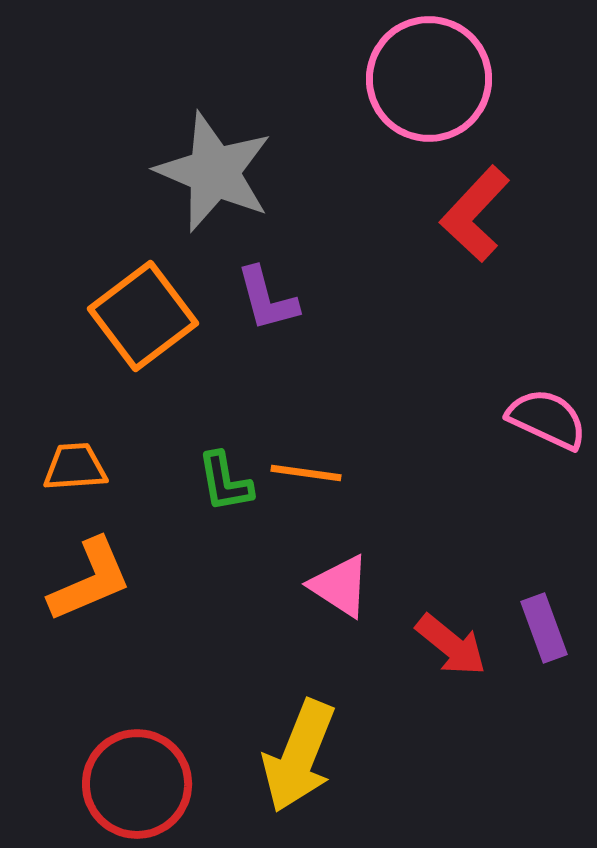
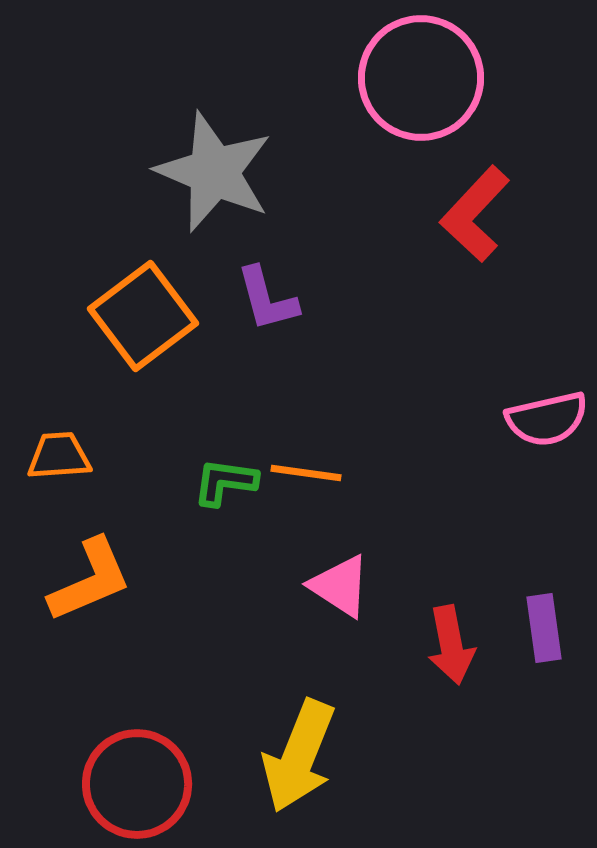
pink circle: moved 8 px left, 1 px up
pink semicircle: rotated 142 degrees clockwise
orange trapezoid: moved 16 px left, 11 px up
green L-shape: rotated 108 degrees clockwise
purple rectangle: rotated 12 degrees clockwise
red arrow: rotated 40 degrees clockwise
